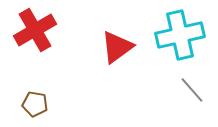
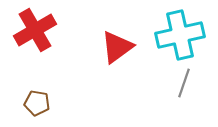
gray line: moved 8 px left, 7 px up; rotated 60 degrees clockwise
brown pentagon: moved 2 px right, 1 px up
